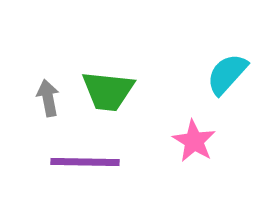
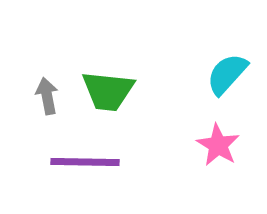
gray arrow: moved 1 px left, 2 px up
pink star: moved 24 px right, 4 px down
